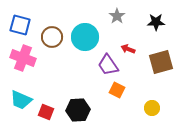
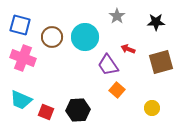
orange square: rotated 14 degrees clockwise
